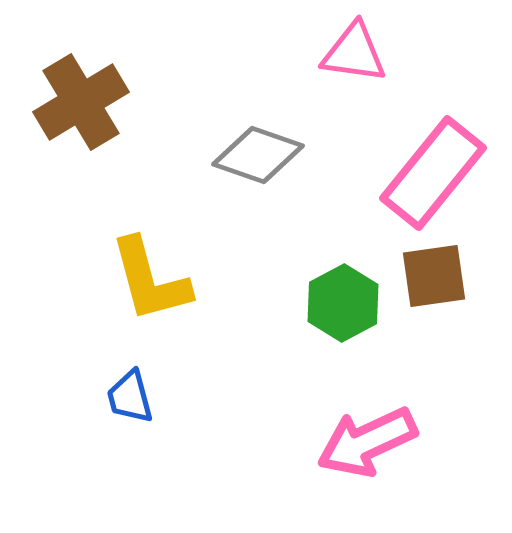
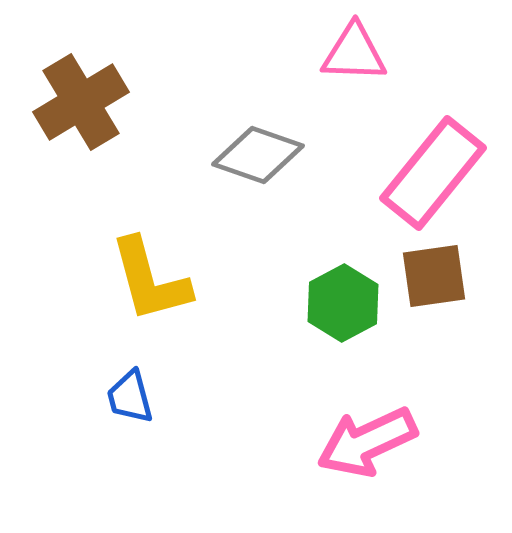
pink triangle: rotated 6 degrees counterclockwise
